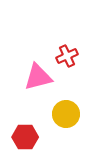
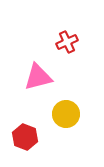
red cross: moved 14 px up
red hexagon: rotated 20 degrees clockwise
